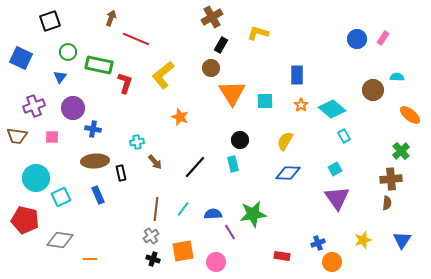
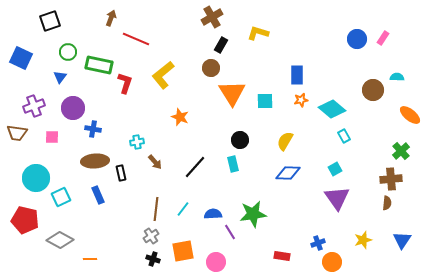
orange star at (301, 105): moved 5 px up; rotated 24 degrees clockwise
brown trapezoid at (17, 136): moved 3 px up
gray diamond at (60, 240): rotated 20 degrees clockwise
